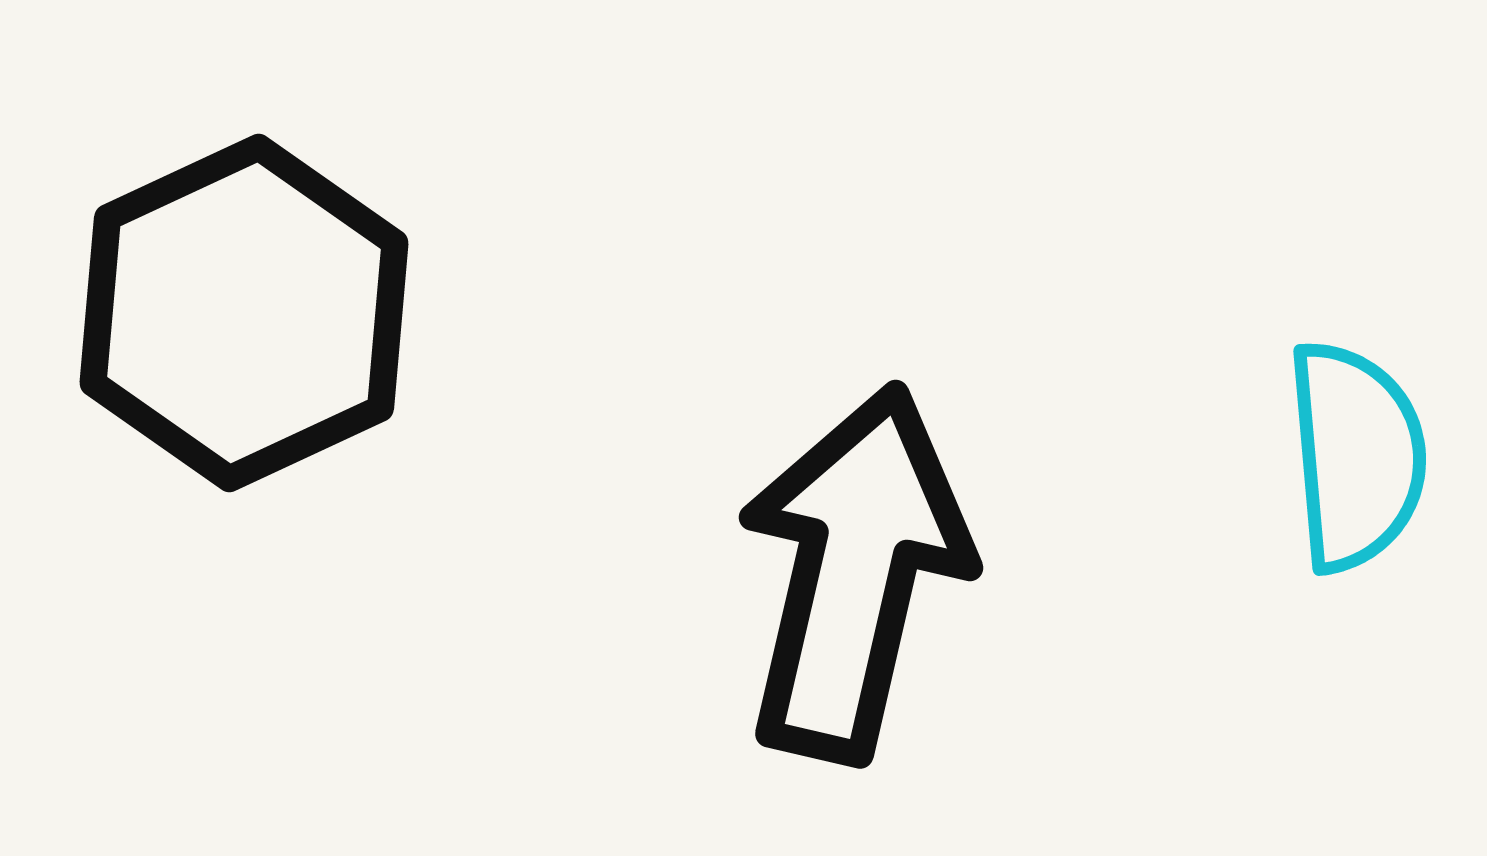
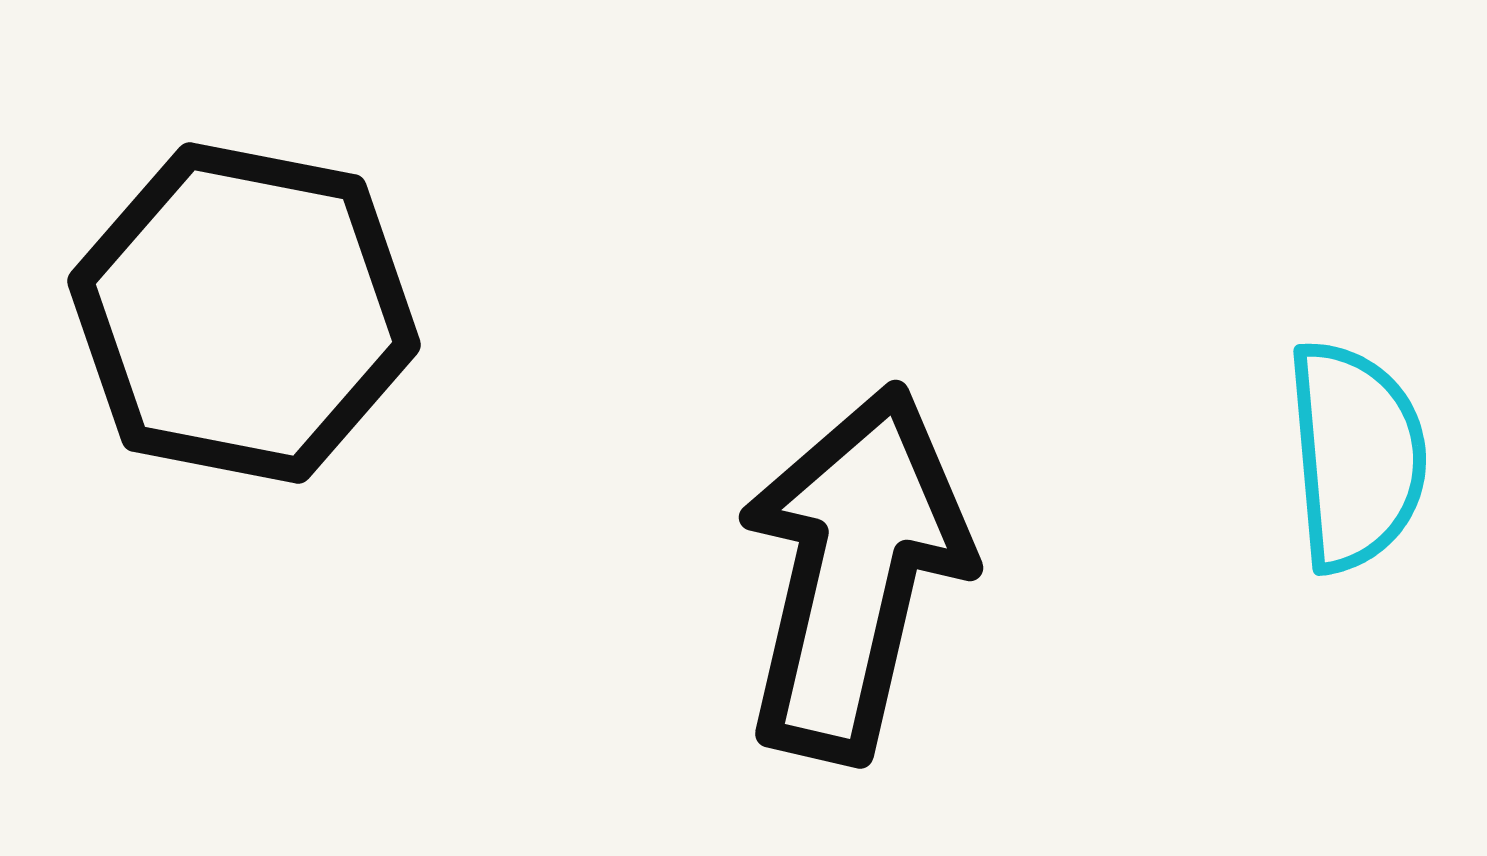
black hexagon: rotated 24 degrees counterclockwise
